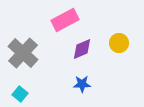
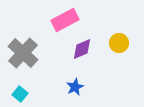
blue star: moved 7 px left, 3 px down; rotated 24 degrees counterclockwise
